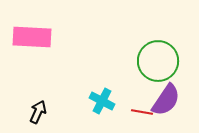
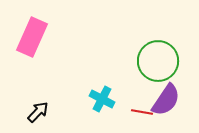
pink rectangle: rotated 69 degrees counterclockwise
cyan cross: moved 2 px up
black arrow: rotated 20 degrees clockwise
